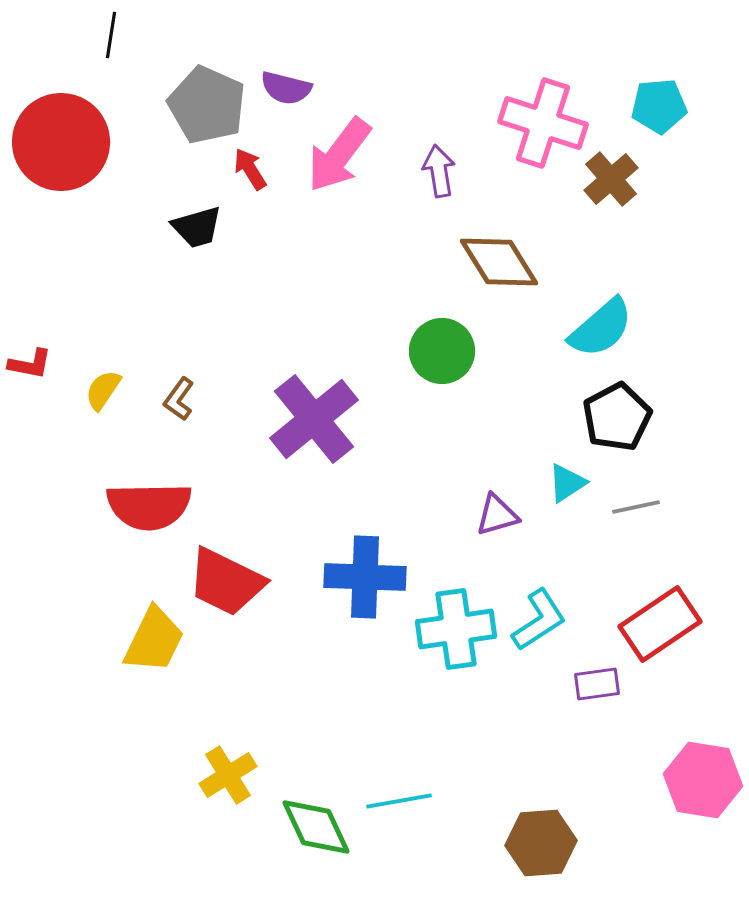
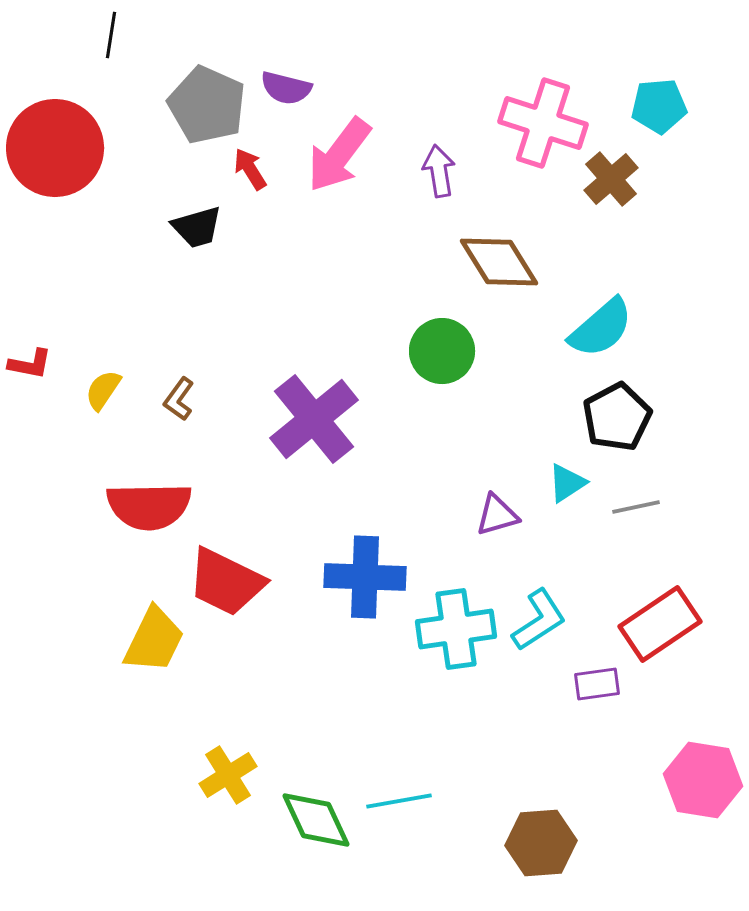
red circle: moved 6 px left, 6 px down
green diamond: moved 7 px up
